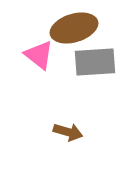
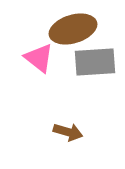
brown ellipse: moved 1 px left, 1 px down
pink triangle: moved 3 px down
